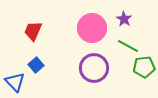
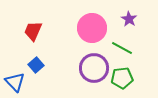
purple star: moved 5 px right
green line: moved 6 px left, 2 px down
green pentagon: moved 22 px left, 11 px down
